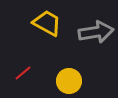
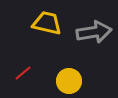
yellow trapezoid: rotated 16 degrees counterclockwise
gray arrow: moved 2 px left
